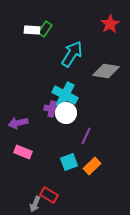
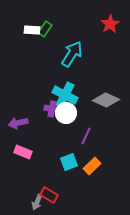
gray diamond: moved 29 px down; rotated 16 degrees clockwise
gray arrow: moved 2 px right, 2 px up
